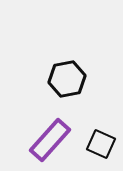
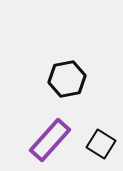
black square: rotated 8 degrees clockwise
